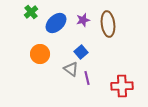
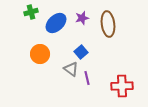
green cross: rotated 24 degrees clockwise
purple star: moved 1 px left, 2 px up
